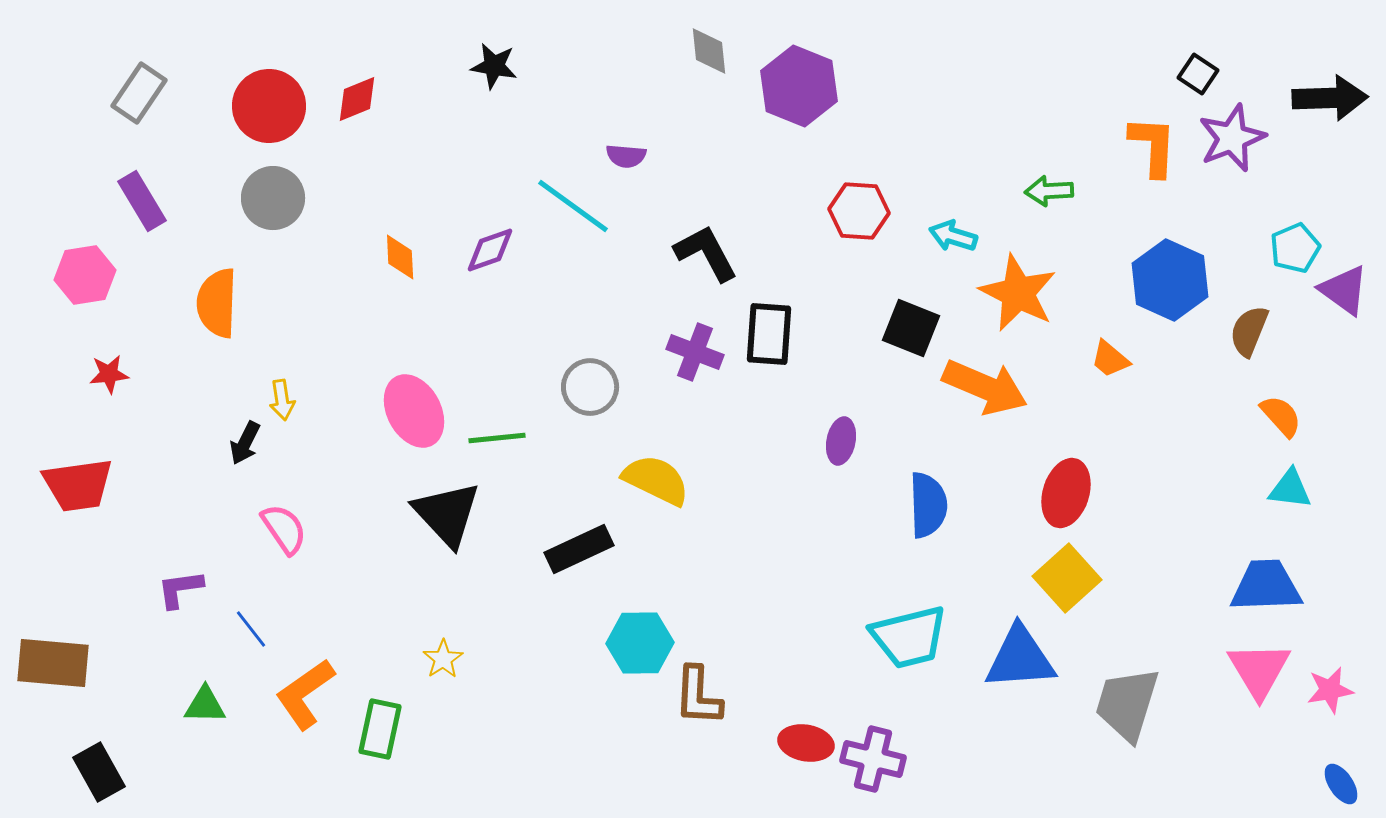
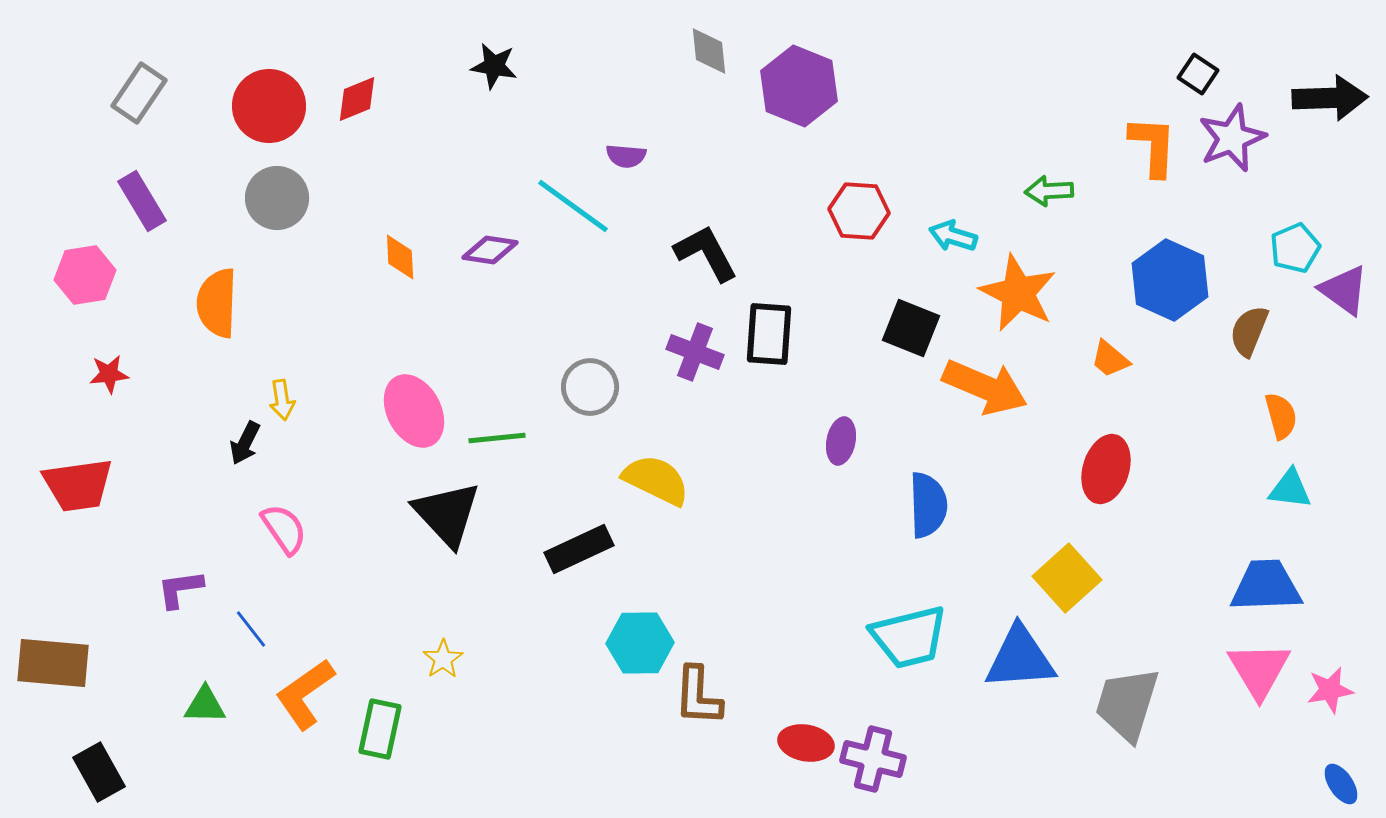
gray circle at (273, 198): moved 4 px right
purple diamond at (490, 250): rotated 28 degrees clockwise
orange semicircle at (1281, 416): rotated 27 degrees clockwise
red ellipse at (1066, 493): moved 40 px right, 24 px up
